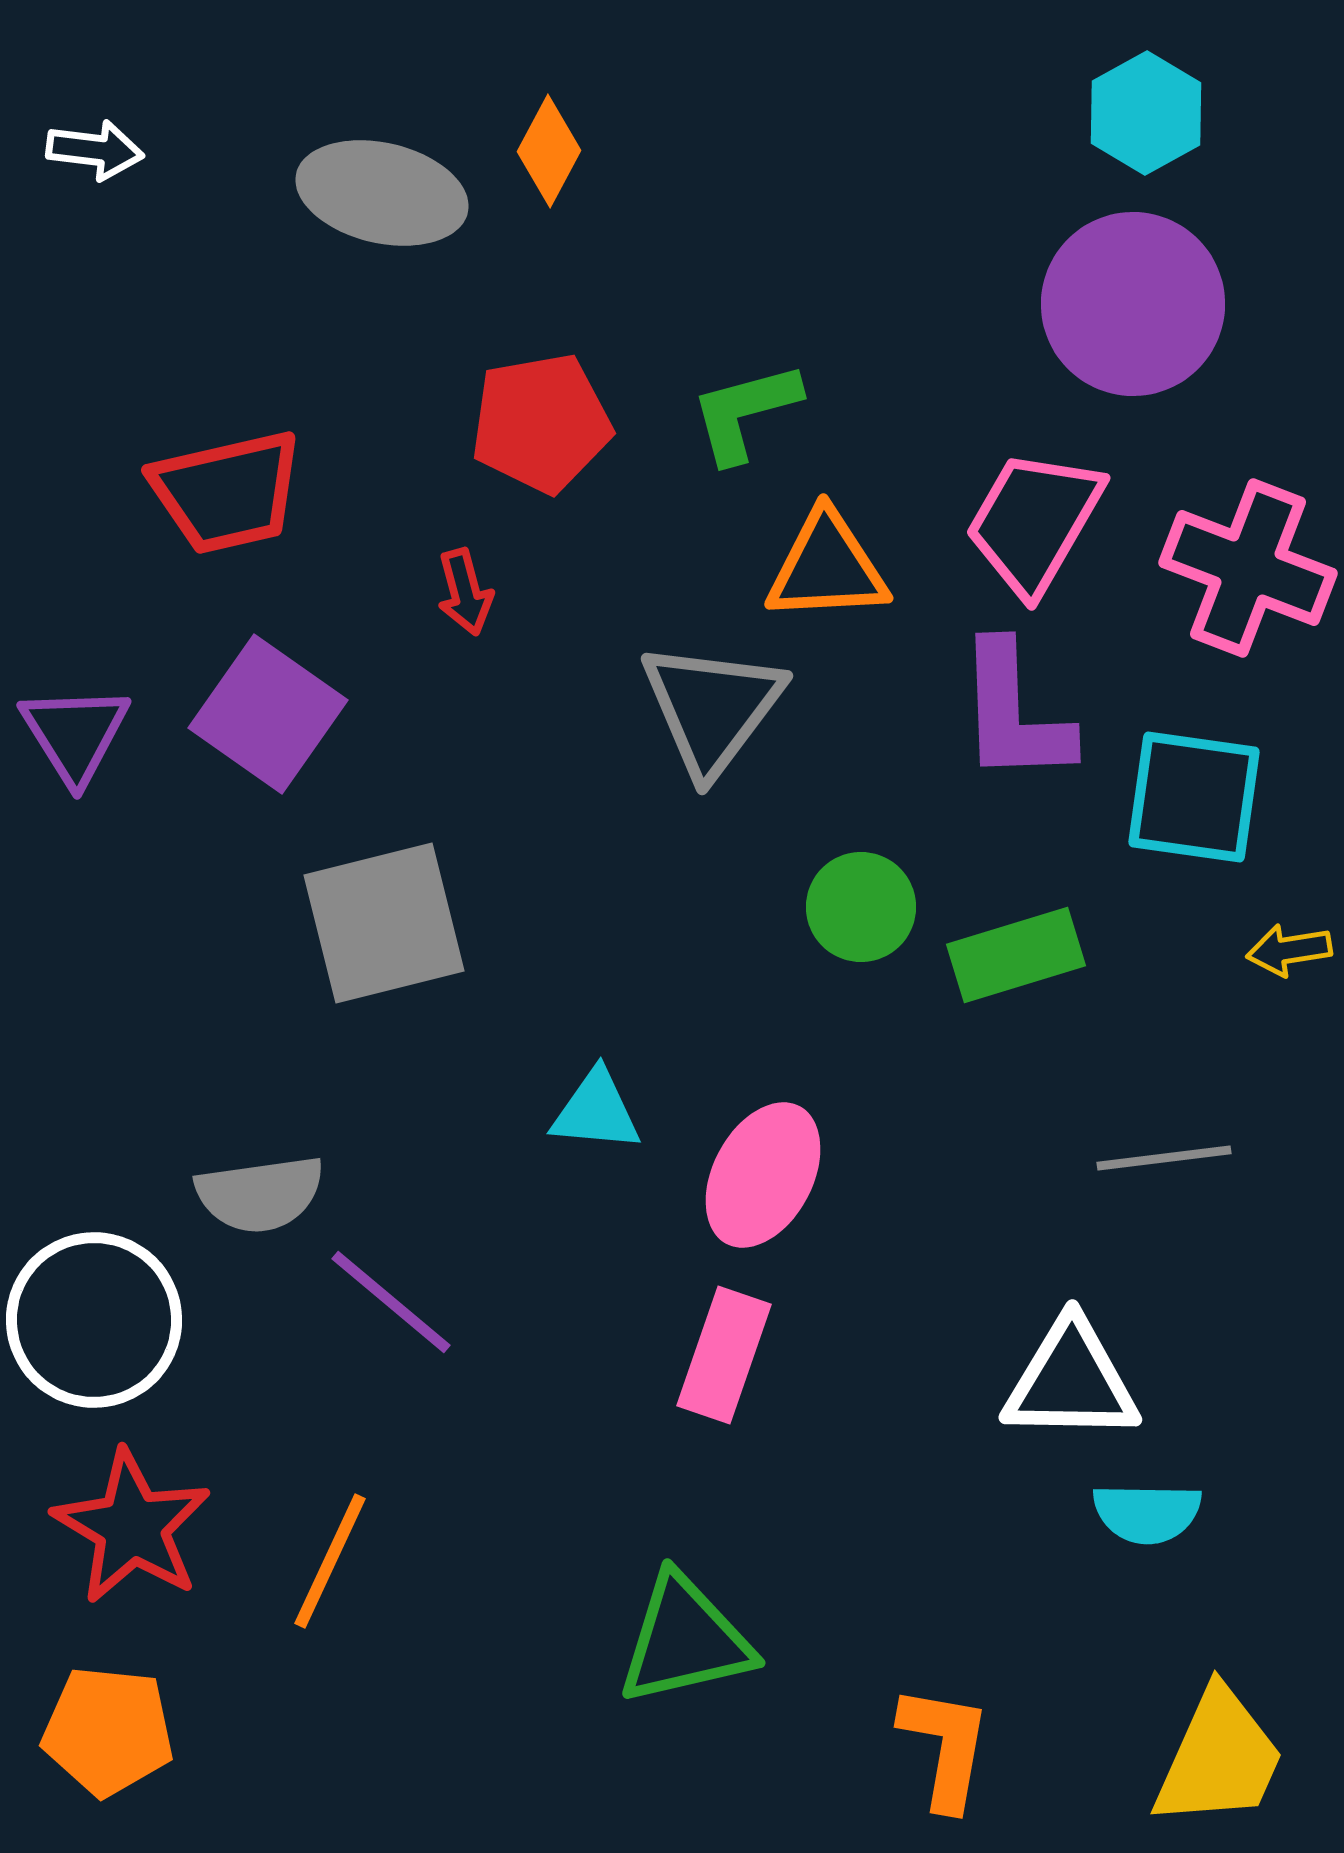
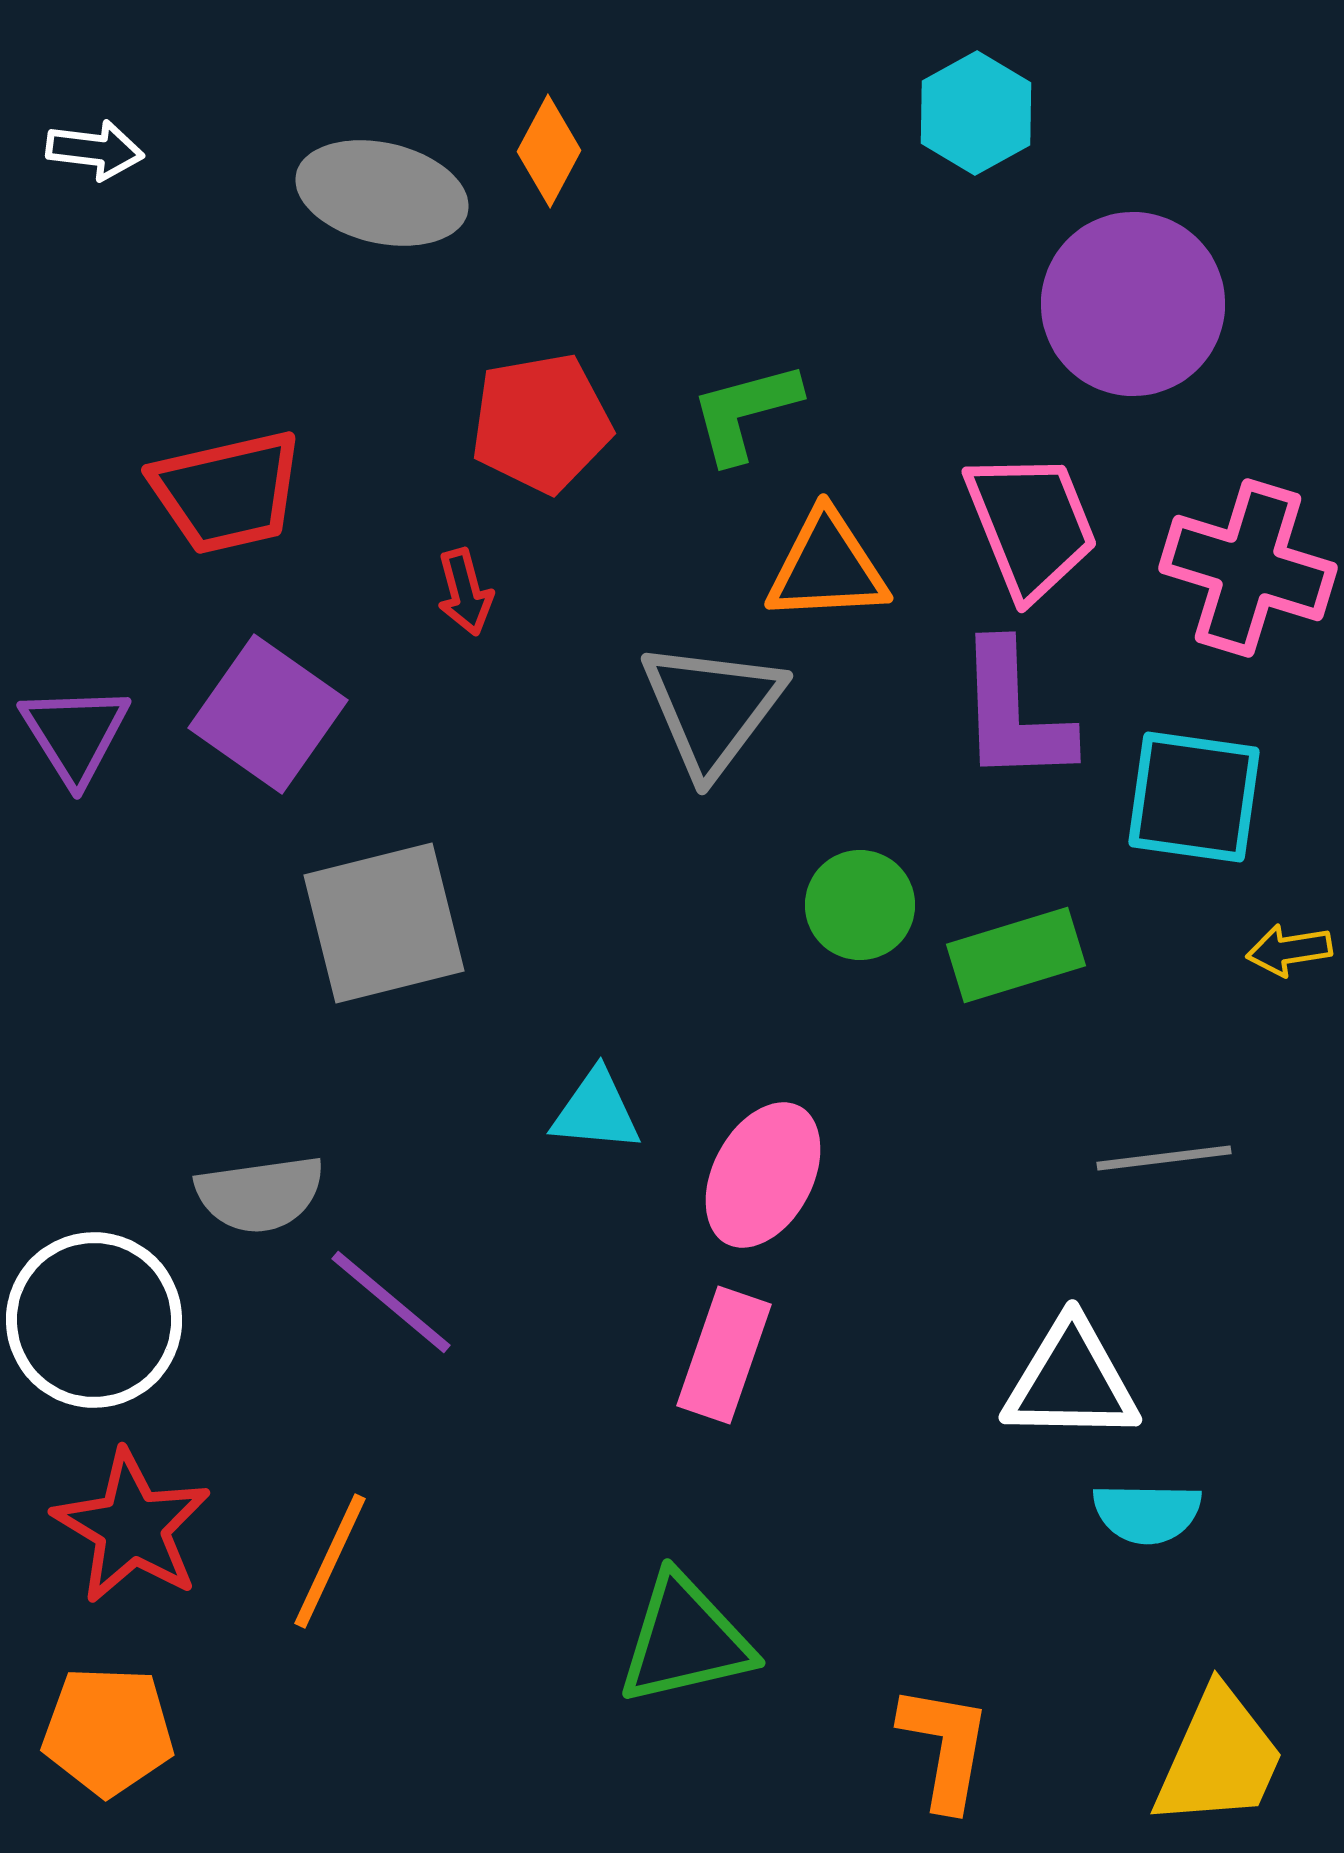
cyan hexagon: moved 170 px left
pink trapezoid: moved 3 px left, 3 px down; rotated 128 degrees clockwise
pink cross: rotated 4 degrees counterclockwise
green circle: moved 1 px left, 2 px up
orange pentagon: rotated 4 degrees counterclockwise
